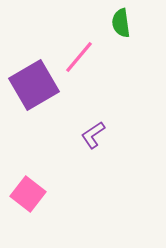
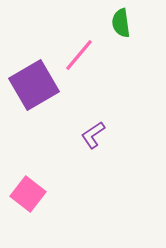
pink line: moved 2 px up
